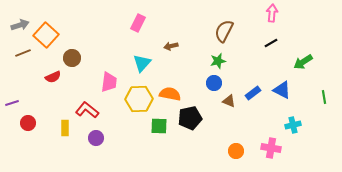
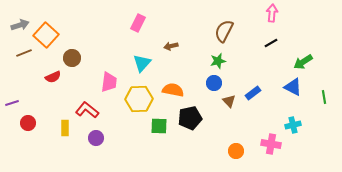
brown line: moved 1 px right
blue triangle: moved 11 px right, 3 px up
orange semicircle: moved 3 px right, 4 px up
brown triangle: rotated 24 degrees clockwise
pink cross: moved 4 px up
